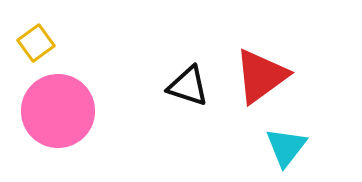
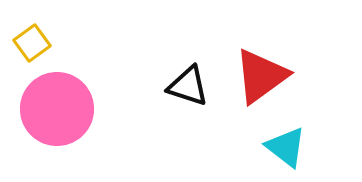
yellow square: moved 4 px left
pink circle: moved 1 px left, 2 px up
cyan triangle: rotated 30 degrees counterclockwise
